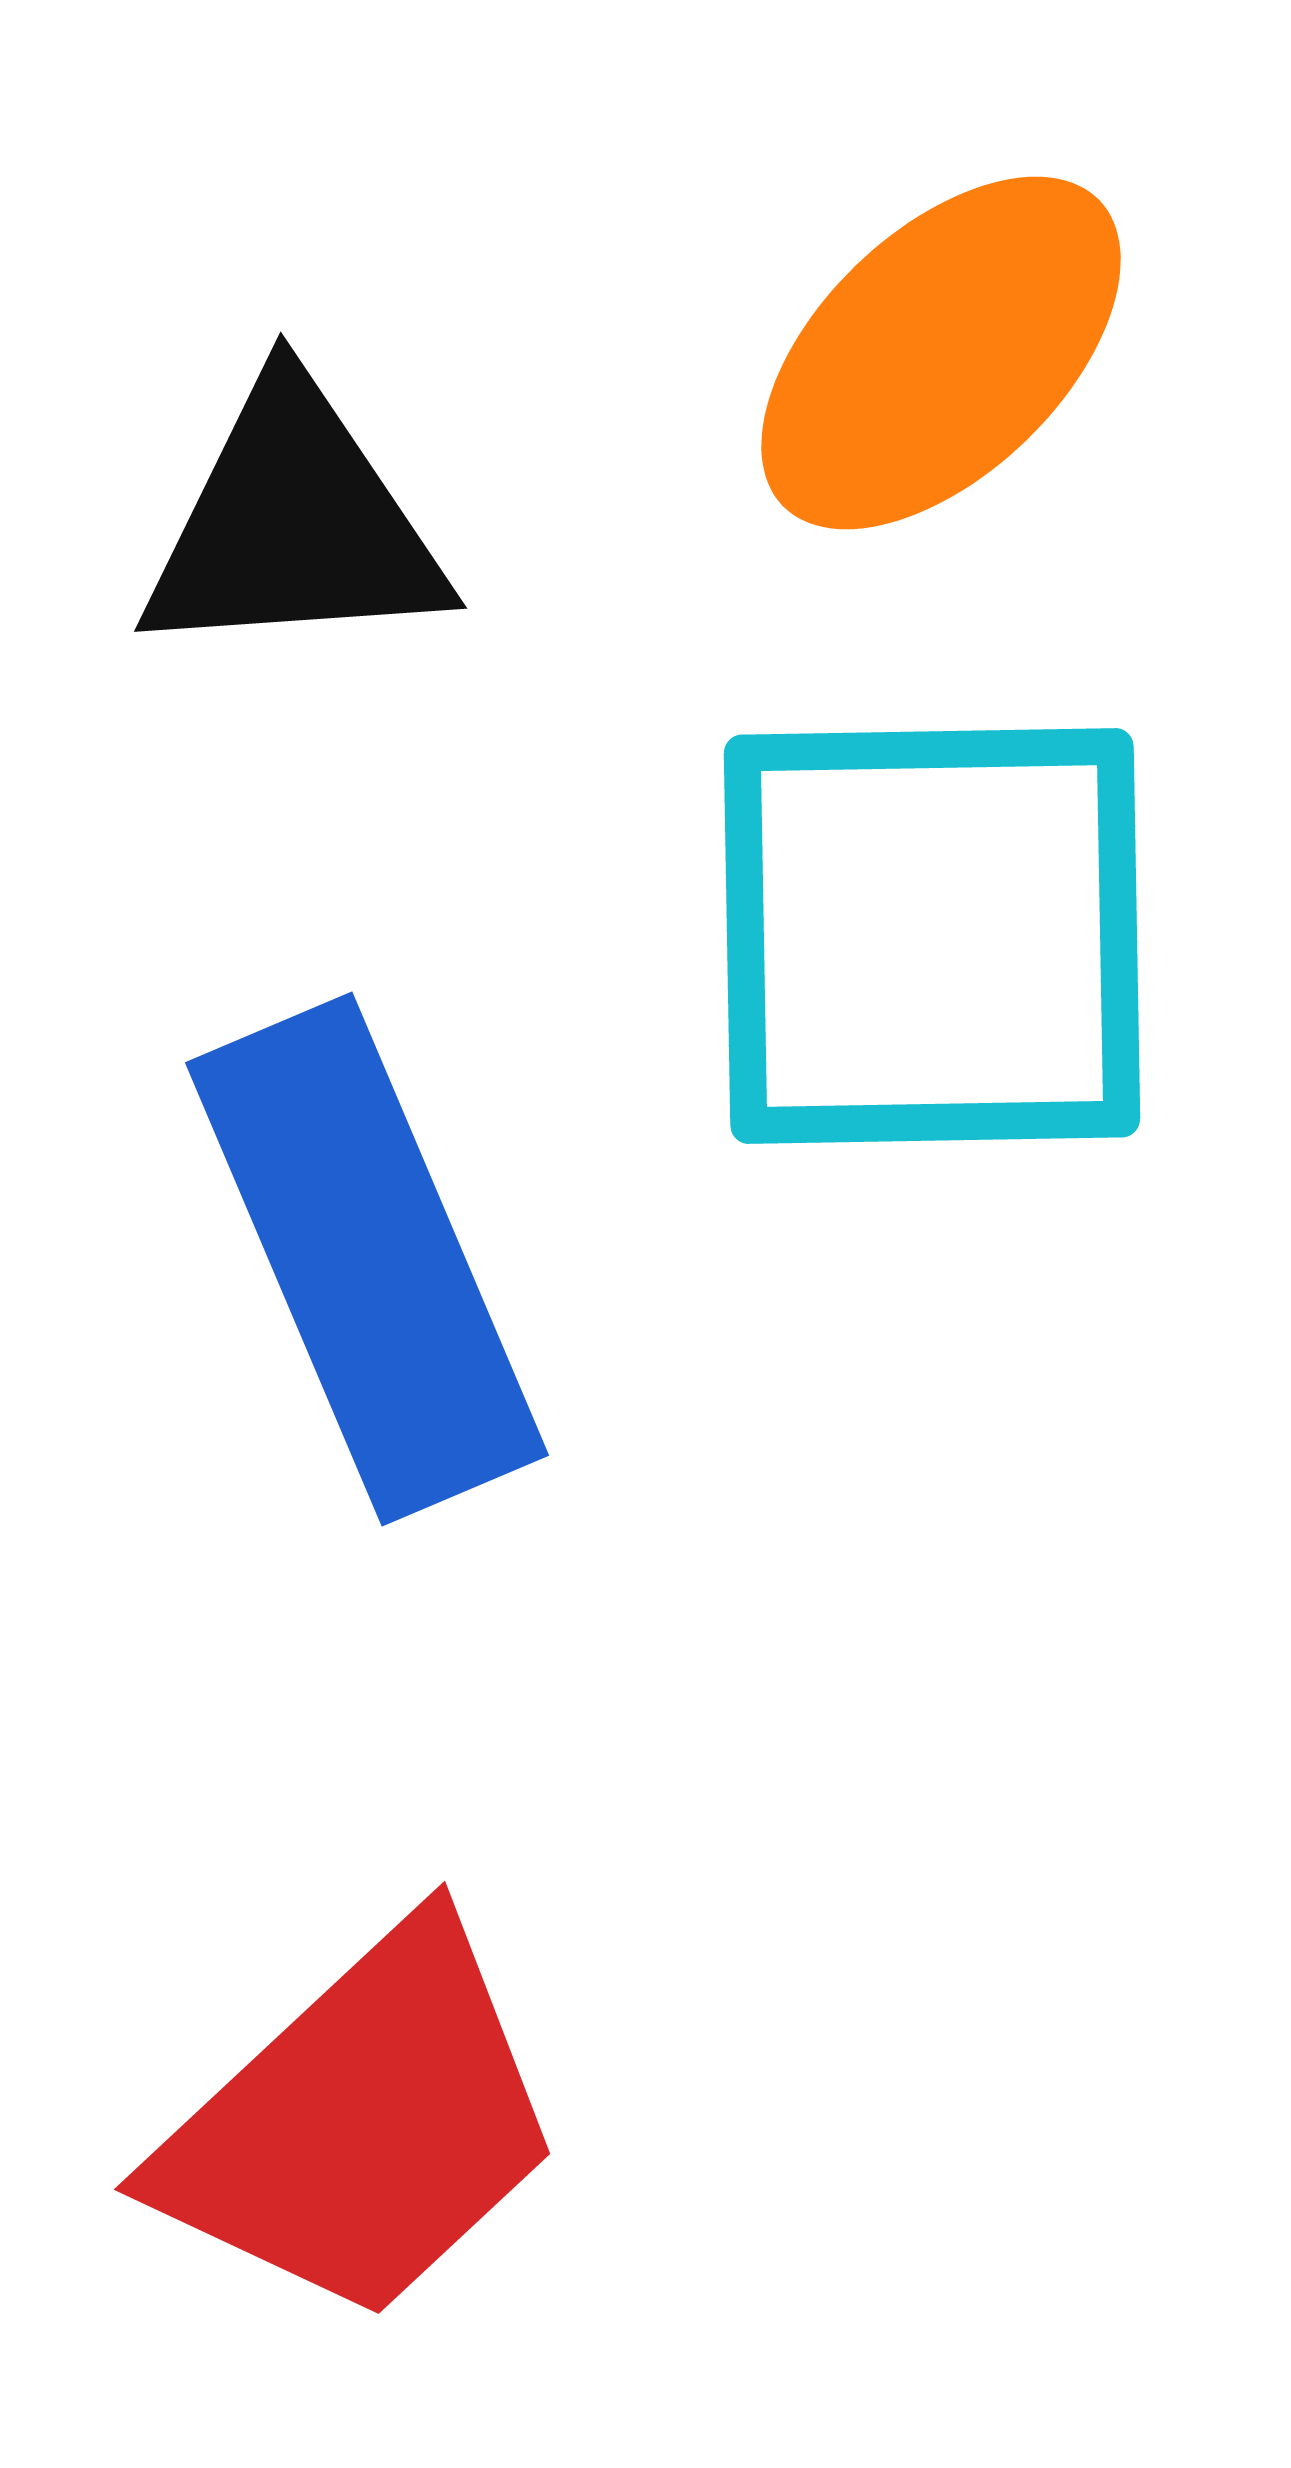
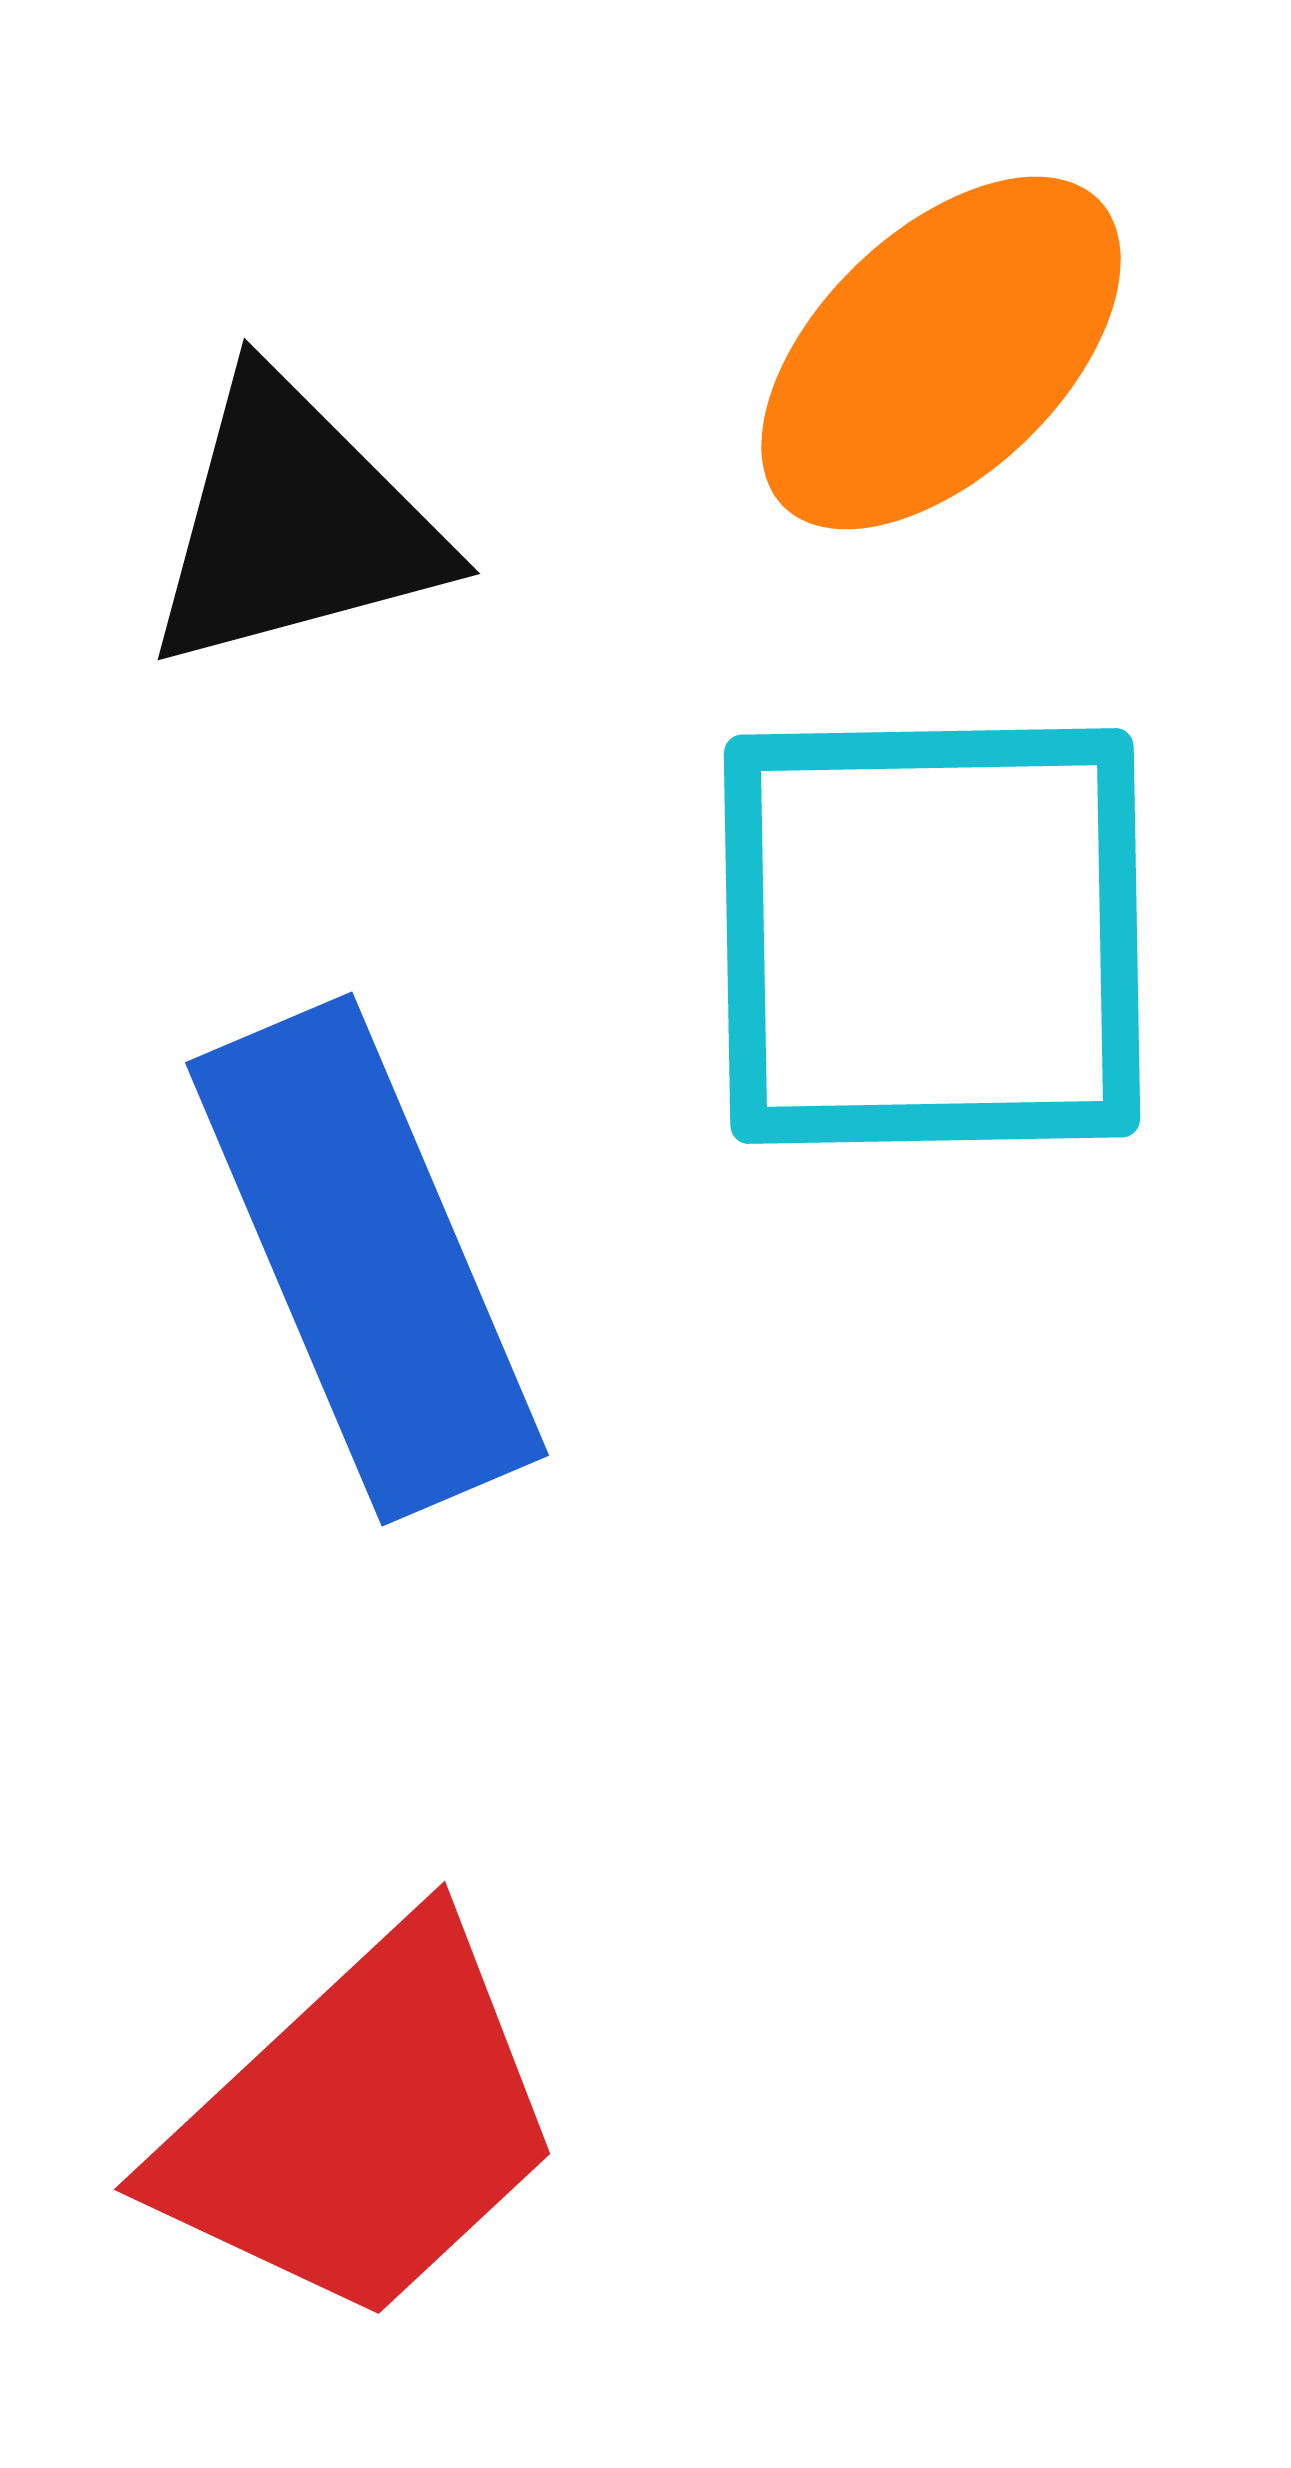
black triangle: rotated 11 degrees counterclockwise
